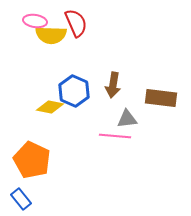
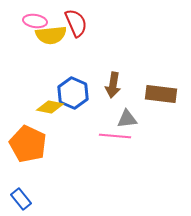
yellow semicircle: rotated 8 degrees counterclockwise
blue hexagon: moved 1 px left, 2 px down
brown rectangle: moved 4 px up
orange pentagon: moved 4 px left, 16 px up
